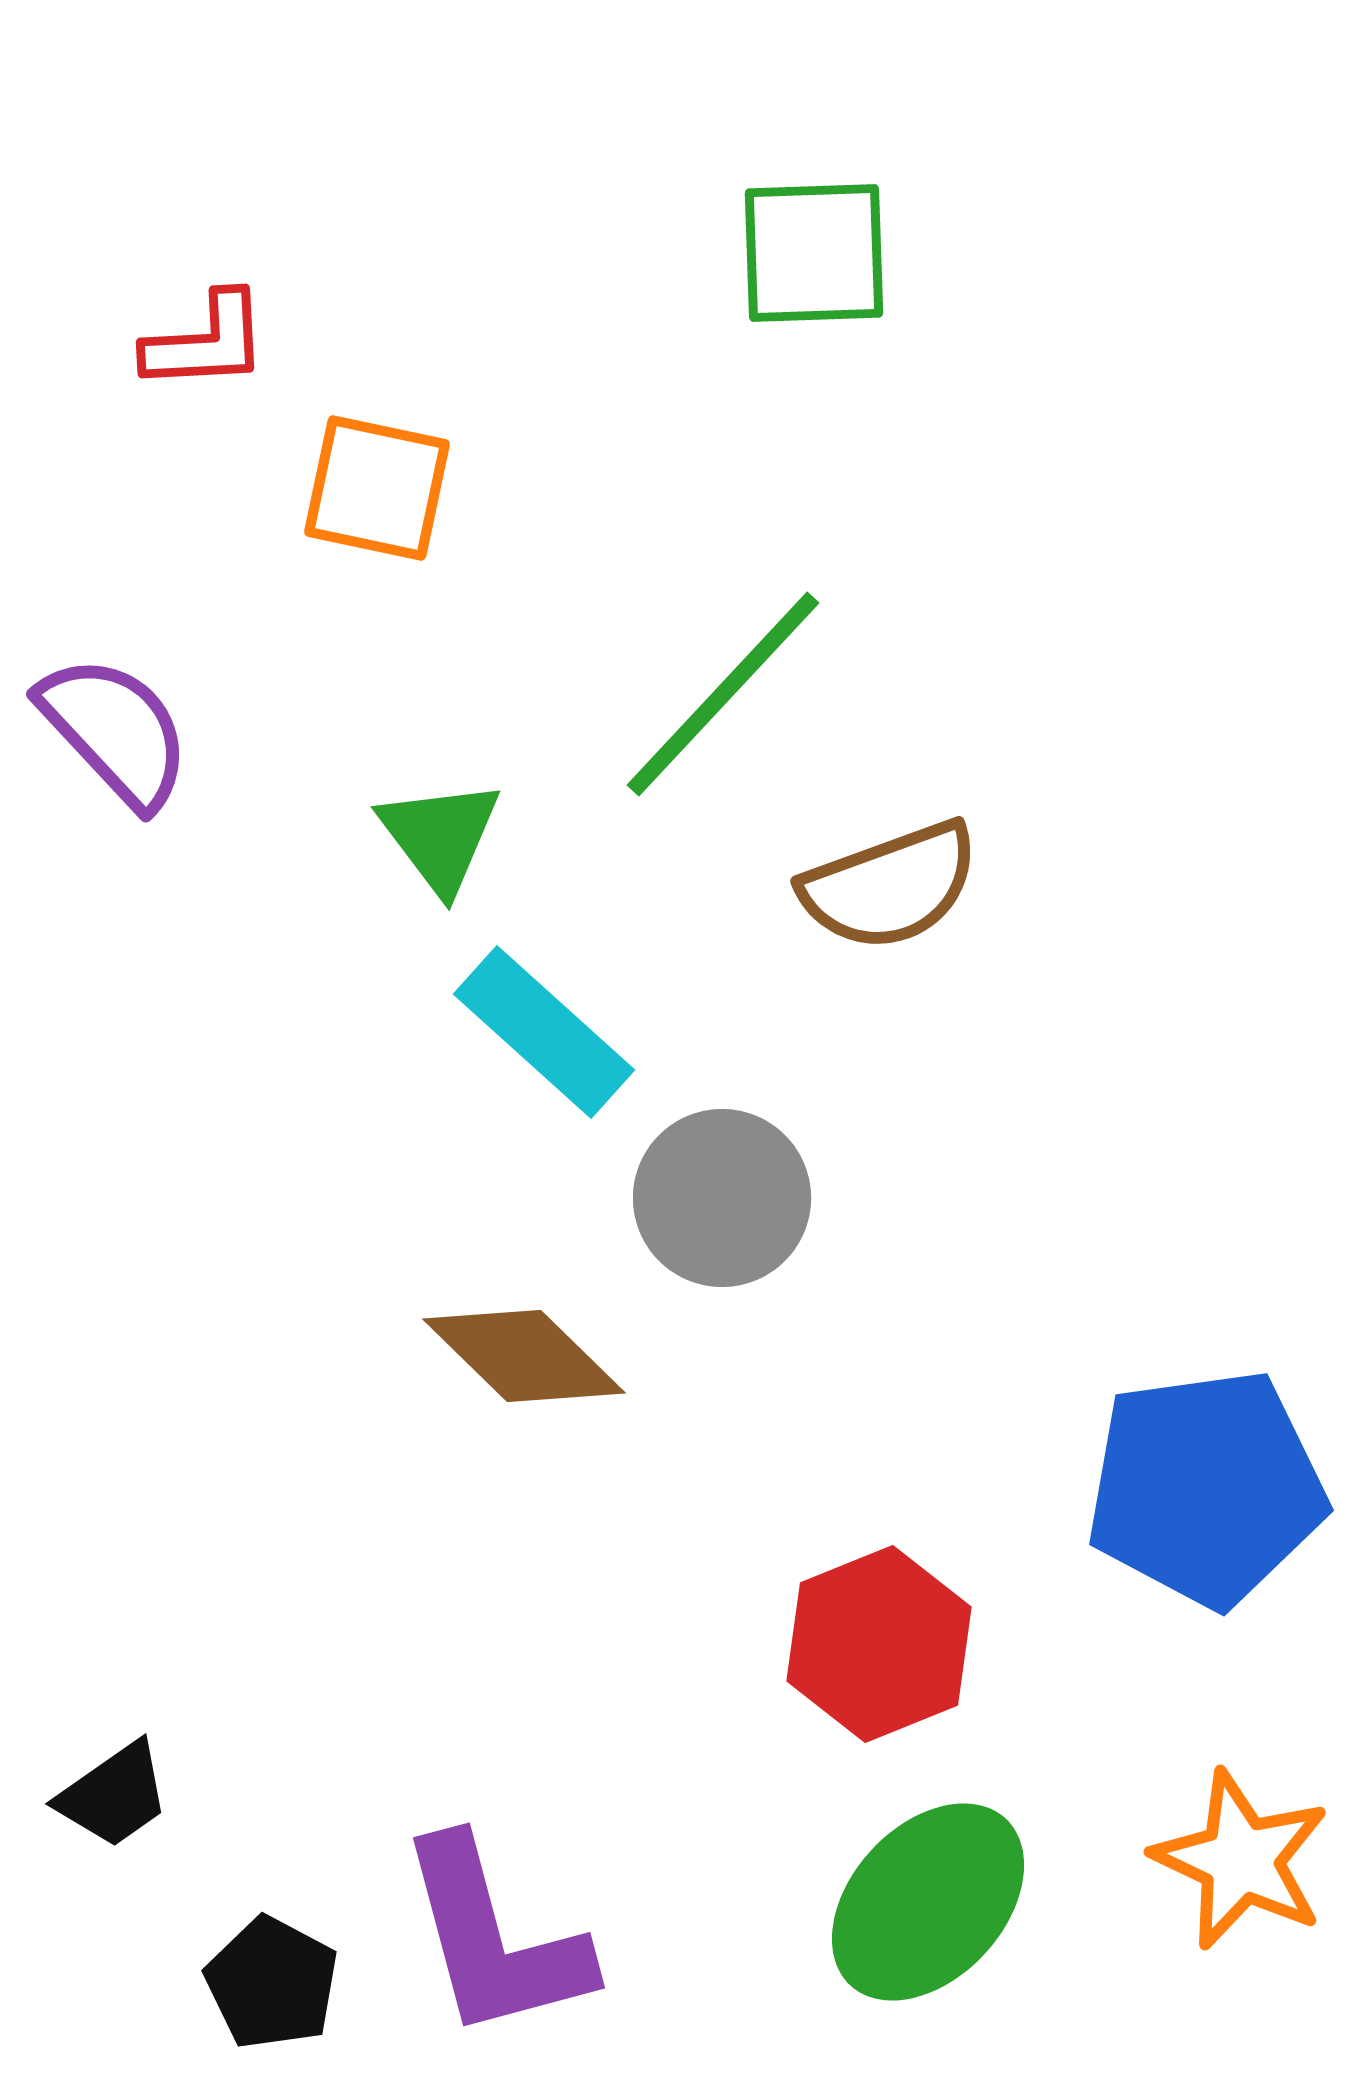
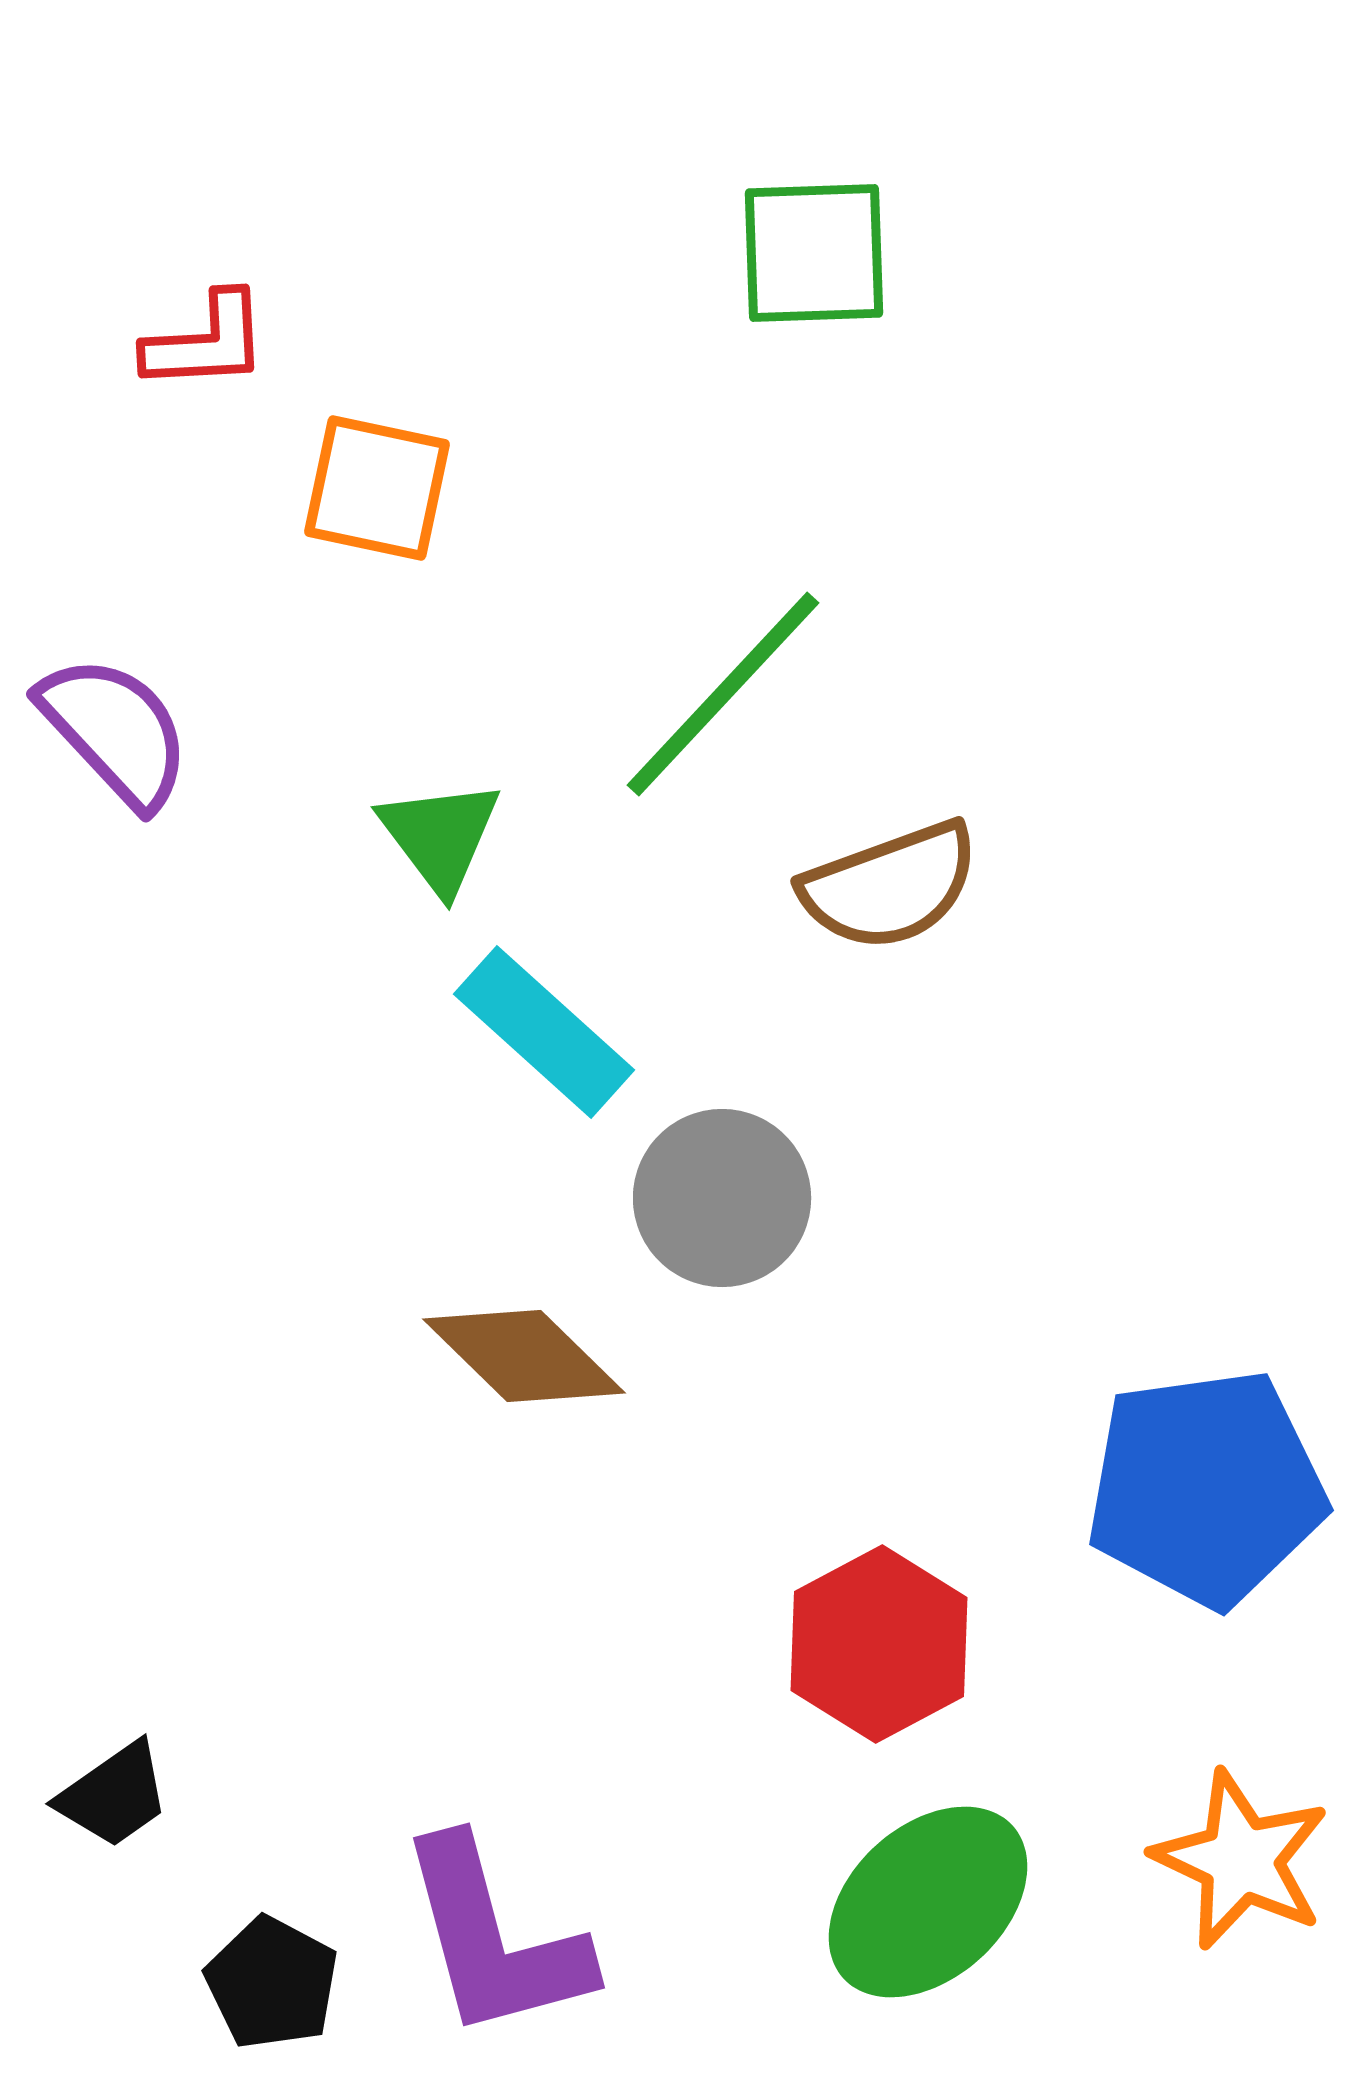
red hexagon: rotated 6 degrees counterclockwise
green ellipse: rotated 5 degrees clockwise
